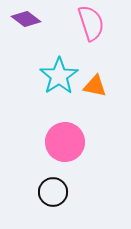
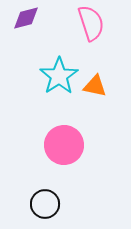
purple diamond: moved 1 px up; rotated 52 degrees counterclockwise
pink circle: moved 1 px left, 3 px down
black circle: moved 8 px left, 12 px down
